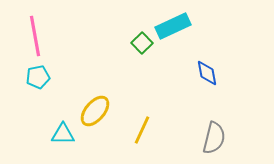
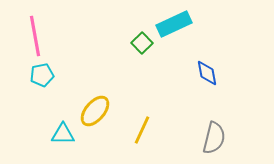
cyan rectangle: moved 1 px right, 2 px up
cyan pentagon: moved 4 px right, 2 px up
